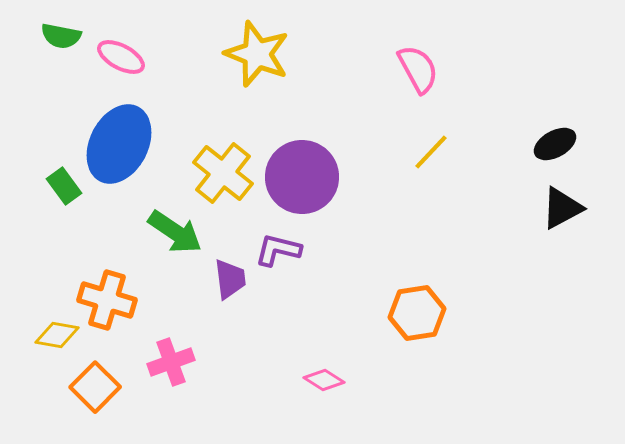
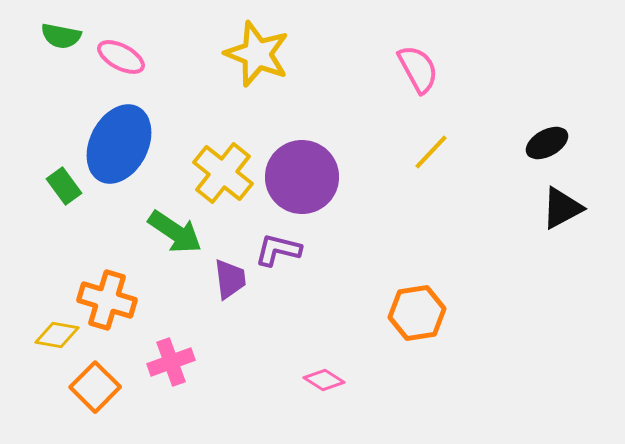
black ellipse: moved 8 px left, 1 px up
